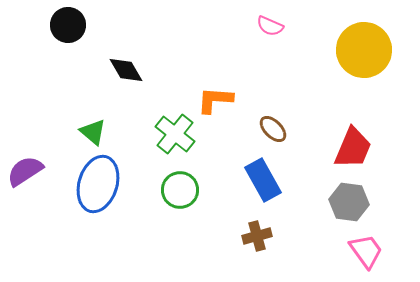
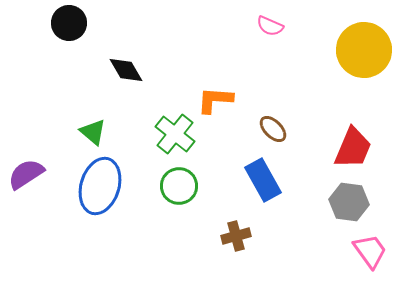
black circle: moved 1 px right, 2 px up
purple semicircle: moved 1 px right, 3 px down
blue ellipse: moved 2 px right, 2 px down
green circle: moved 1 px left, 4 px up
brown cross: moved 21 px left
pink trapezoid: moved 4 px right
